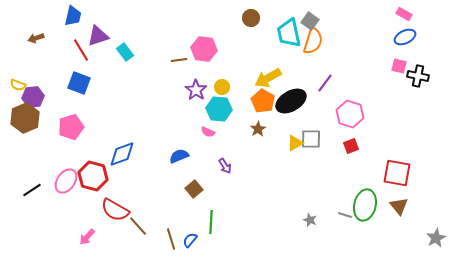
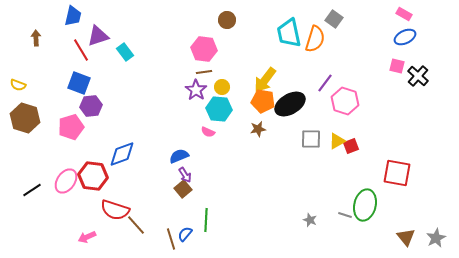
brown circle at (251, 18): moved 24 px left, 2 px down
gray square at (310, 21): moved 24 px right, 2 px up
brown arrow at (36, 38): rotated 105 degrees clockwise
orange semicircle at (313, 41): moved 2 px right, 2 px up
brown line at (179, 60): moved 25 px right, 12 px down
pink square at (399, 66): moved 2 px left
black cross at (418, 76): rotated 30 degrees clockwise
yellow arrow at (268, 78): moved 3 px left, 2 px down; rotated 24 degrees counterclockwise
purple hexagon at (33, 97): moved 58 px right, 9 px down
orange pentagon at (263, 101): rotated 20 degrees counterclockwise
black ellipse at (291, 101): moved 1 px left, 3 px down
pink hexagon at (350, 114): moved 5 px left, 13 px up
brown hexagon at (25, 118): rotated 20 degrees counterclockwise
brown star at (258, 129): rotated 21 degrees clockwise
yellow triangle at (295, 143): moved 42 px right, 2 px up
purple arrow at (225, 166): moved 40 px left, 9 px down
red hexagon at (93, 176): rotated 8 degrees counterclockwise
brown square at (194, 189): moved 11 px left
brown triangle at (399, 206): moved 7 px right, 31 px down
red semicircle at (115, 210): rotated 12 degrees counterclockwise
green line at (211, 222): moved 5 px left, 2 px up
brown line at (138, 226): moved 2 px left, 1 px up
pink arrow at (87, 237): rotated 24 degrees clockwise
blue semicircle at (190, 240): moved 5 px left, 6 px up
